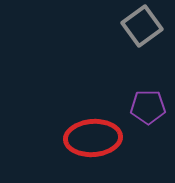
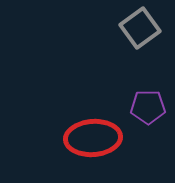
gray square: moved 2 px left, 2 px down
